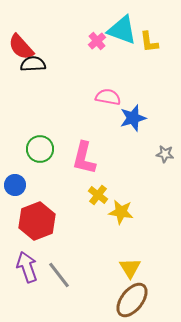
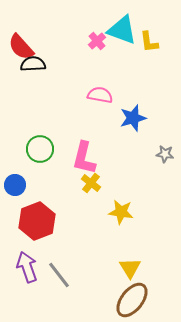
pink semicircle: moved 8 px left, 2 px up
yellow cross: moved 7 px left, 12 px up
